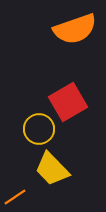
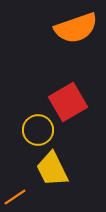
orange semicircle: moved 1 px right, 1 px up
yellow circle: moved 1 px left, 1 px down
yellow trapezoid: rotated 18 degrees clockwise
